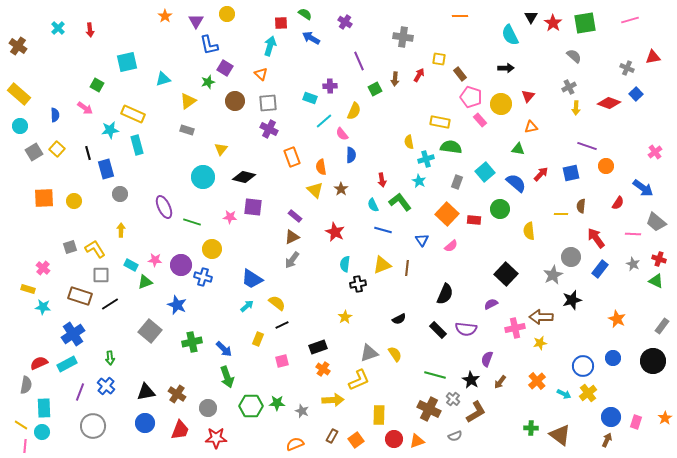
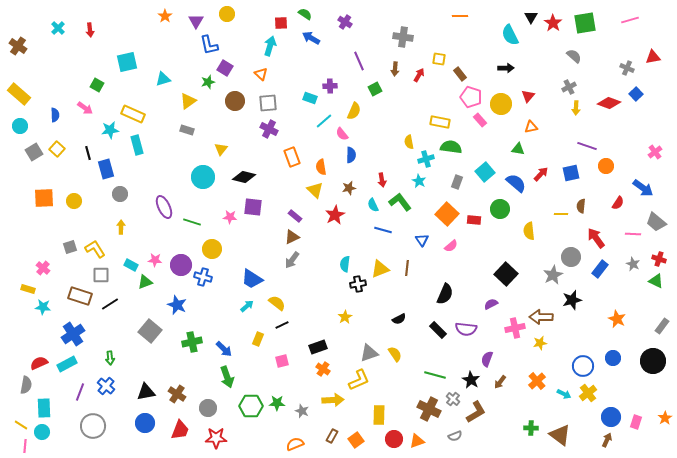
brown arrow at (395, 79): moved 10 px up
brown star at (341, 189): moved 8 px right, 1 px up; rotated 24 degrees clockwise
yellow arrow at (121, 230): moved 3 px up
red star at (335, 232): moved 17 px up; rotated 18 degrees clockwise
yellow triangle at (382, 265): moved 2 px left, 4 px down
